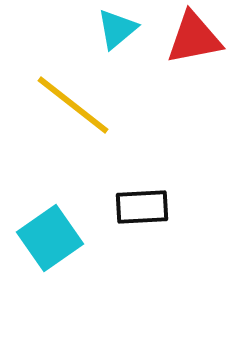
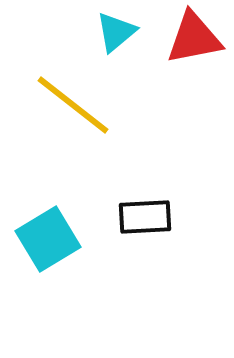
cyan triangle: moved 1 px left, 3 px down
black rectangle: moved 3 px right, 10 px down
cyan square: moved 2 px left, 1 px down; rotated 4 degrees clockwise
